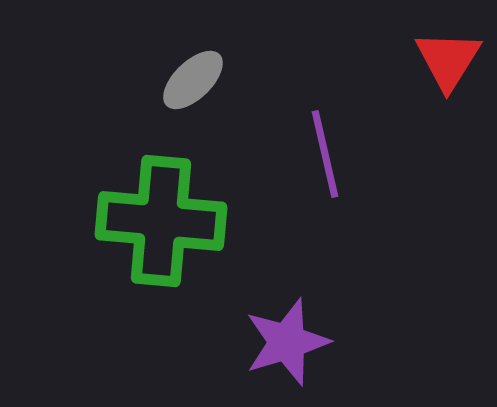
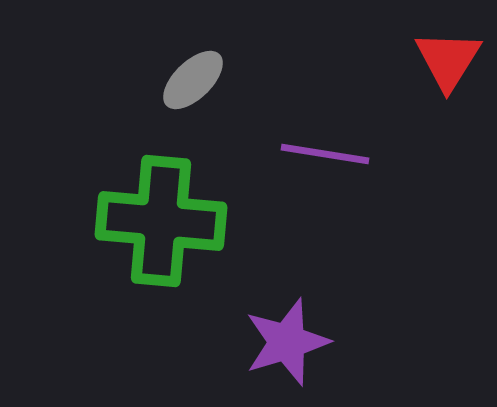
purple line: rotated 68 degrees counterclockwise
